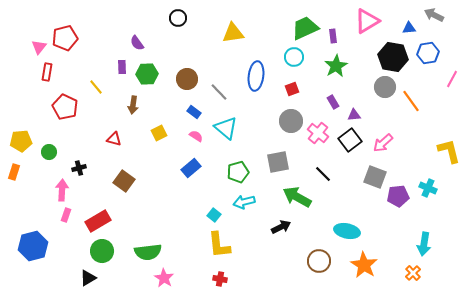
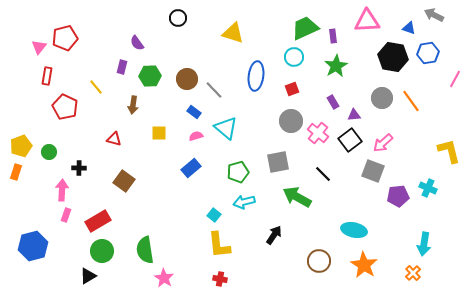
pink triangle at (367, 21): rotated 28 degrees clockwise
blue triangle at (409, 28): rotated 24 degrees clockwise
yellow triangle at (233, 33): rotated 25 degrees clockwise
purple rectangle at (122, 67): rotated 16 degrees clockwise
red rectangle at (47, 72): moved 4 px down
green hexagon at (147, 74): moved 3 px right, 2 px down
pink line at (452, 79): moved 3 px right
gray circle at (385, 87): moved 3 px left, 11 px down
gray line at (219, 92): moved 5 px left, 2 px up
yellow square at (159, 133): rotated 28 degrees clockwise
pink semicircle at (196, 136): rotated 48 degrees counterclockwise
yellow pentagon at (21, 141): moved 5 px down; rotated 15 degrees counterclockwise
black cross at (79, 168): rotated 16 degrees clockwise
orange rectangle at (14, 172): moved 2 px right
gray square at (375, 177): moved 2 px left, 6 px up
black arrow at (281, 227): moved 7 px left, 8 px down; rotated 30 degrees counterclockwise
cyan ellipse at (347, 231): moved 7 px right, 1 px up
green semicircle at (148, 252): moved 3 px left, 2 px up; rotated 88 degrees clockwise
black triangle at (88, 278): moved 2 px up
